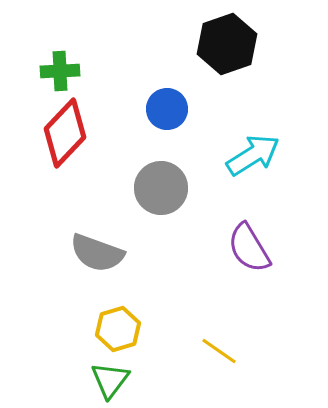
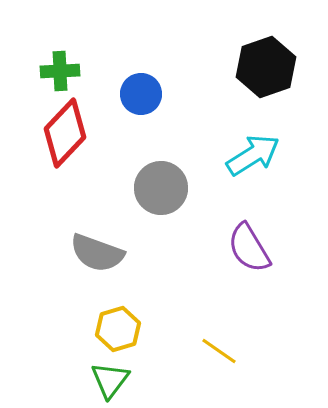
black hexagon: moved 39 px right, 23 px down
blue circle: moved 26 px left, 15 px up
